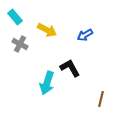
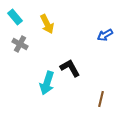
yellow arrow: moved 6 px up; rotated 36 degrees clockwise
blue arrow: moved 20 px right
